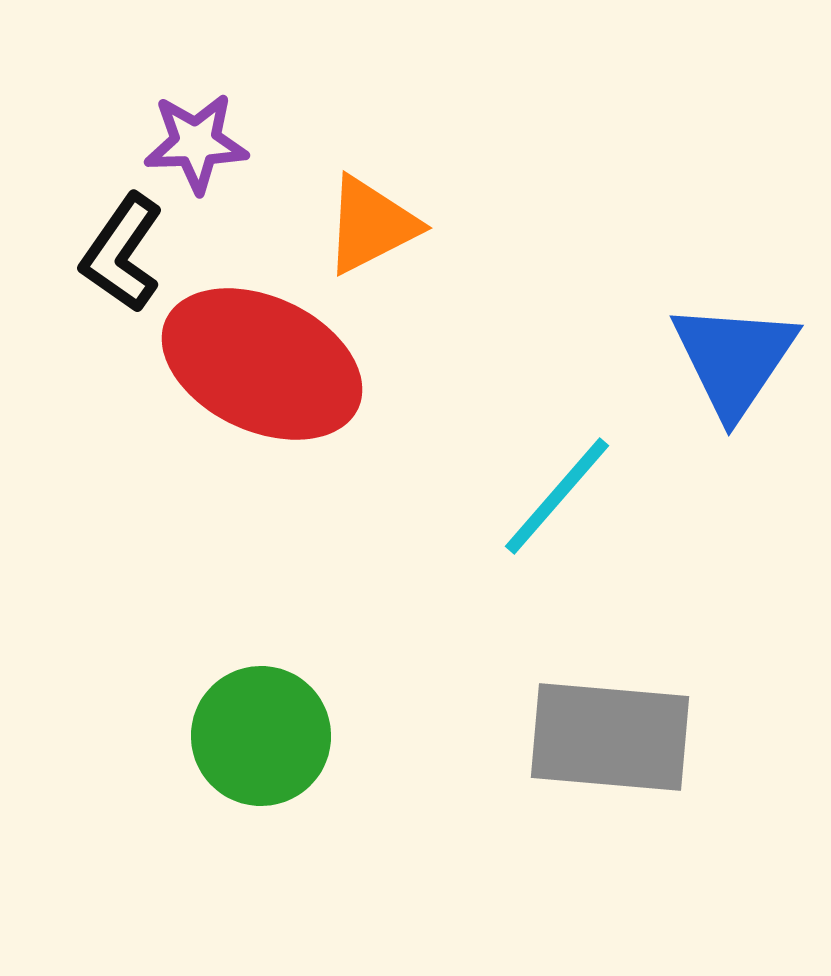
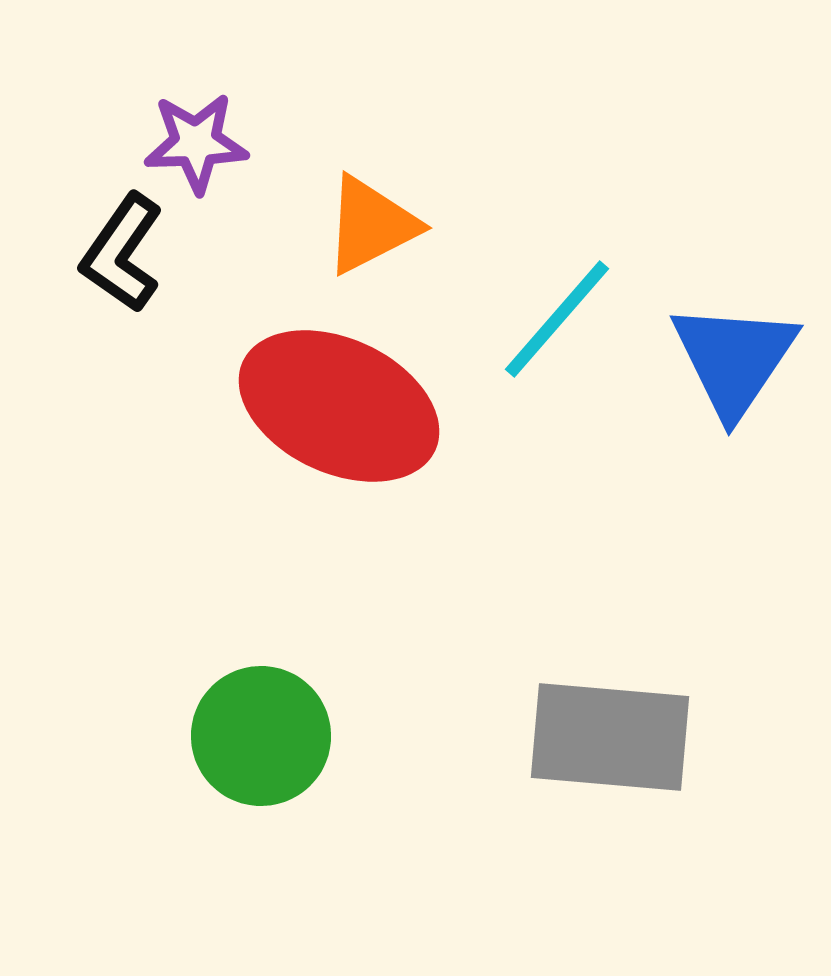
red ellipse: moved 77 px right, 42 px down
cyan line: moved 177 px up
